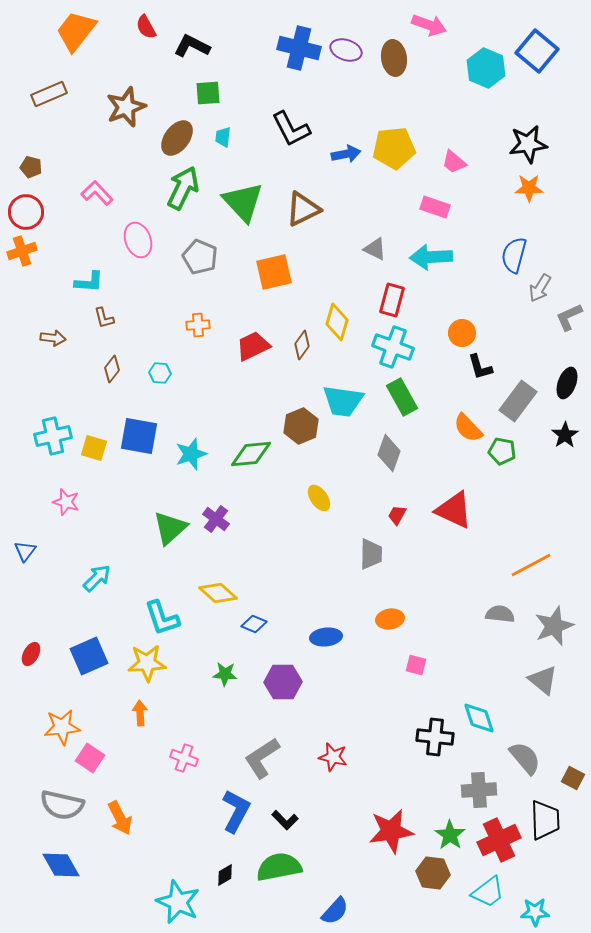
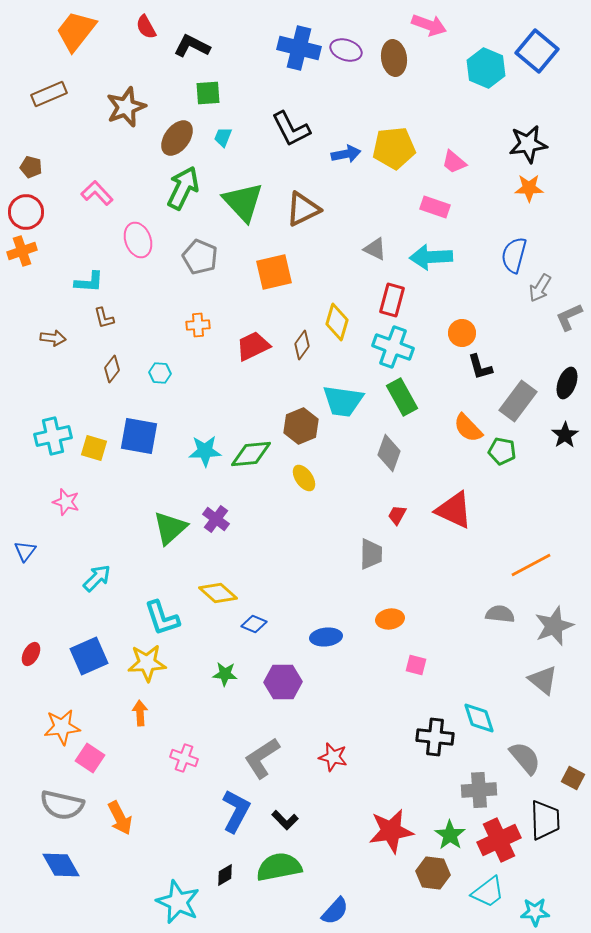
cyan trapezoid at (223, 137): rotated 15 degrees clockwise
cyan star at (191, 454): moved 14 px right, 3 px up; rotated 16 degrees clockwise
yellow ellipse at (319, 498): moved 15 px left, 20 px up
